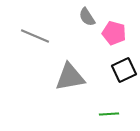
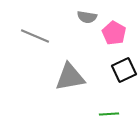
gray semicircle: rotated 48 degrees counterclockwise
pink pentagon: rotated 15 degrees clockwise
